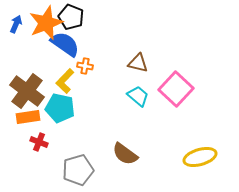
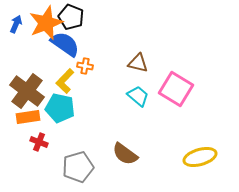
pink square: rotated 12 degrees counterclockwise
gray pentagon: moved 3 px up
